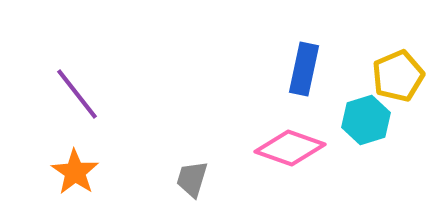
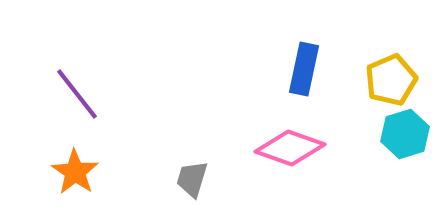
yellow pentagon: moved 7 px left, 4 px down
cyan hexagon: moved 39 px right, 14 px down
